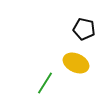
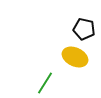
yellow ellipse: moved 1 px left, 6 px up
